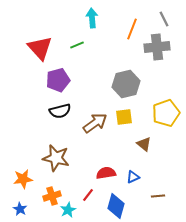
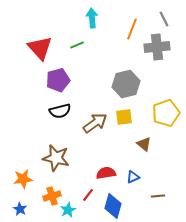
blue diamond: moved 3 px left
